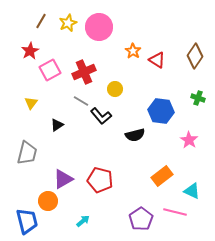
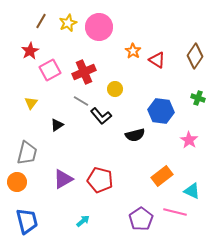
orange circle: moved 31 px left, 19 px up
